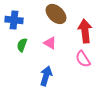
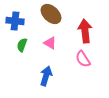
brown ellipse: moved 5 px left
blue cross: moved 1 px right, 1 px down
